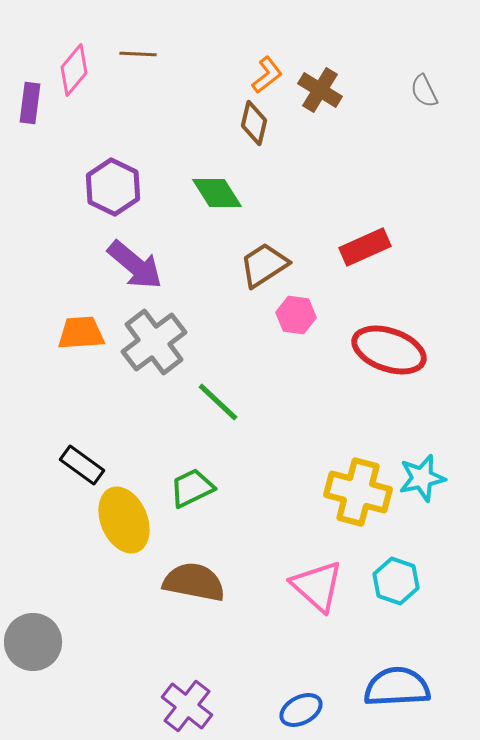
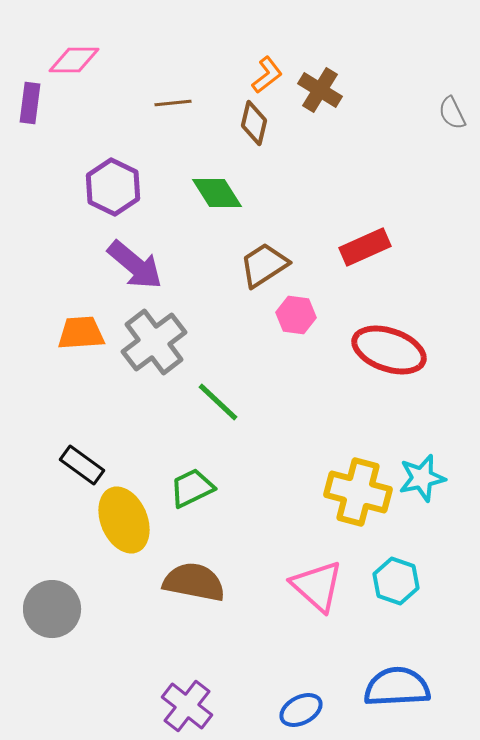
brown line: moved 35 px right, 49 px down; rotated 9 degrees counterclockwise
pink diamond: moved 10 px up; rotated 51 degrees clockwise
gray semicircle: moved 28 px right, 22 px down
gray circle: moved 19 px right, 33 px up
